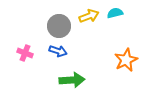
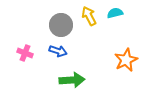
yellow arrow: rotated 96 degrees counterclockwise
gray circle: moved 2 px right, 1 px up
